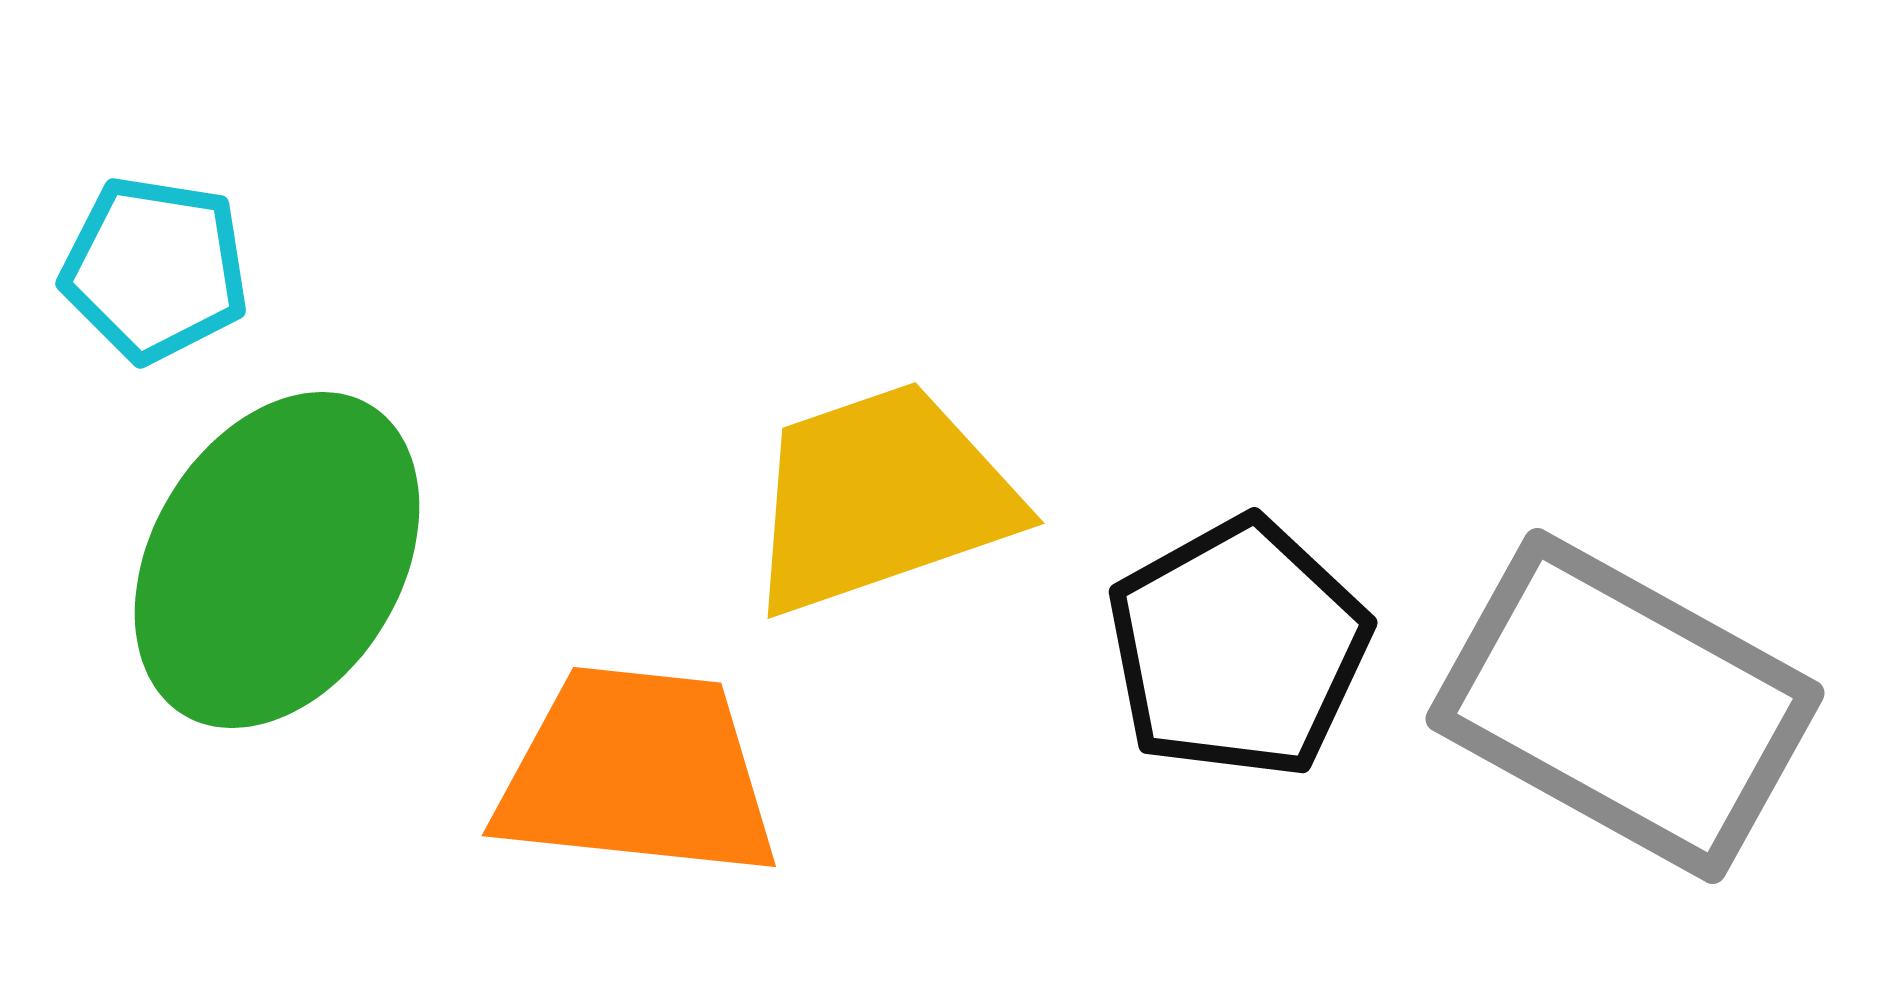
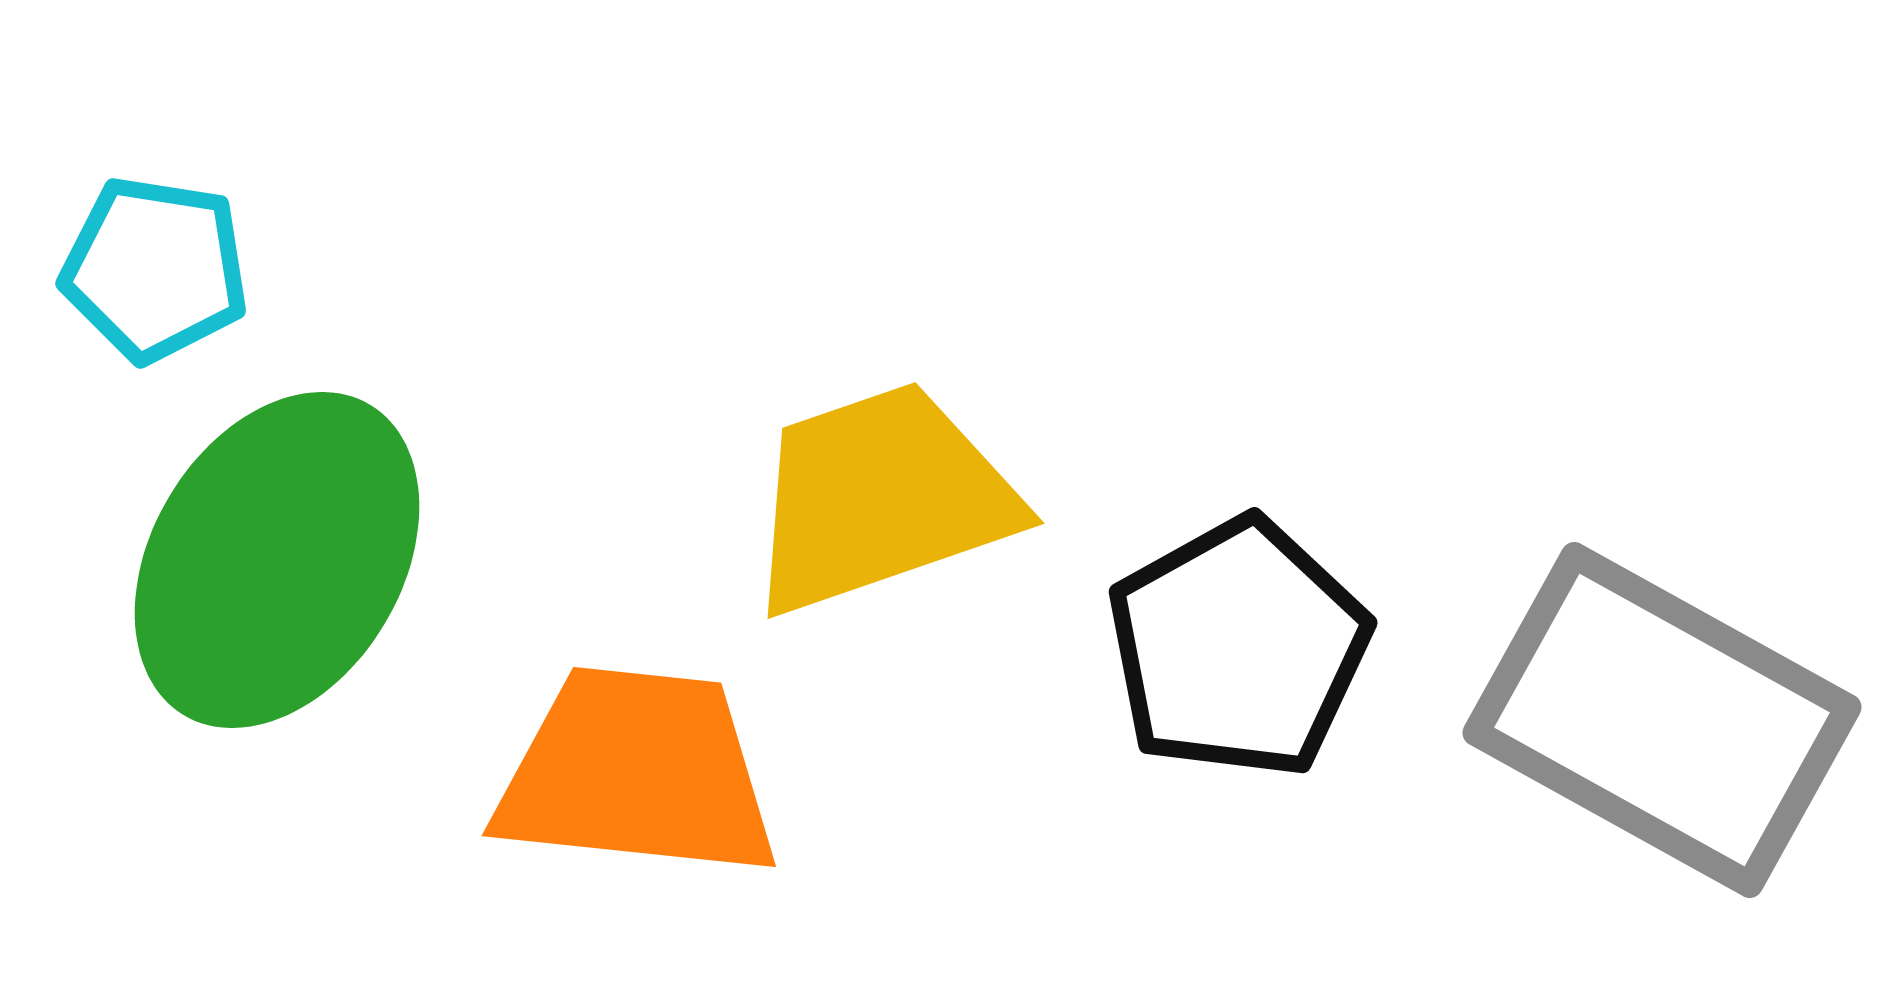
gray rectangle: moved 37 px right, 14 px down
